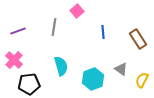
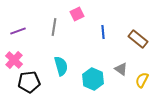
pink square: moved 3 px down; rotated 16 degrees clockwise
brown rectangle: rotated 18 degrees counterclockwise
cyan hexagon: rotated 15 degrees counterclockwise
black pentagon: moved 2 px up
